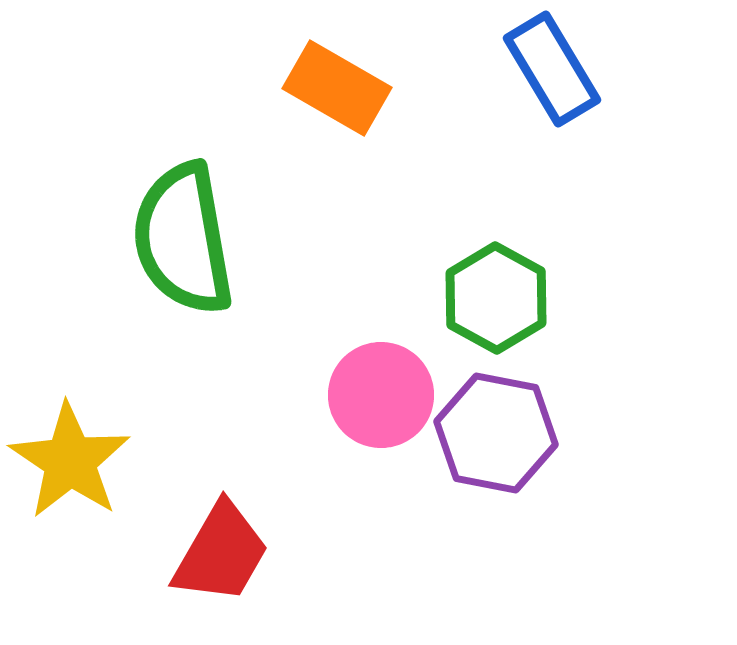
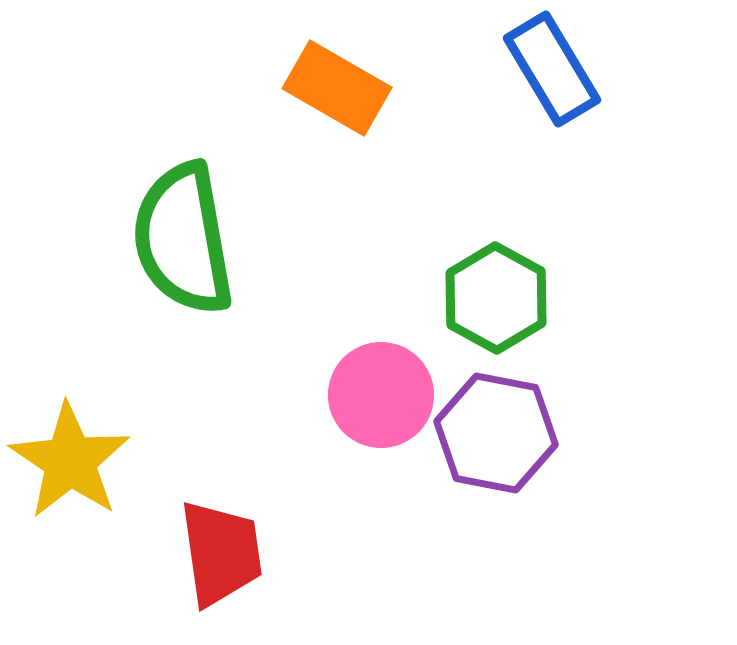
red trapezoid: rotated 38 degrees counterclockwise
